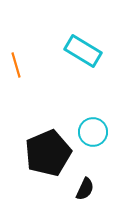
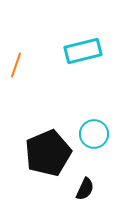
cyan rectangle: rotated 45 degrees counterclockwise
orange line: rotated 35 degrees clockwise
cyan circle: moved 1 px right, 2 px down
